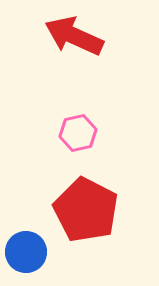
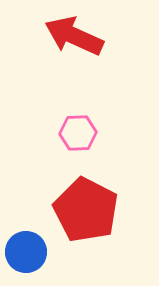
pink hexagon: rotated 9 degrees clockwise
